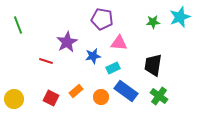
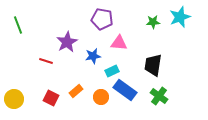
cyan rectangle: moved 1 px left, 3 px down
blue rectangle: moved 1 px left, 1 px up
